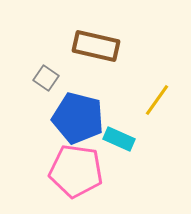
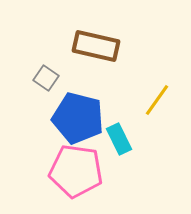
cyan rectangle: rotated 40 degrees clockwise
